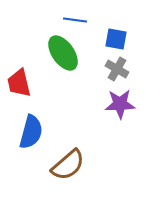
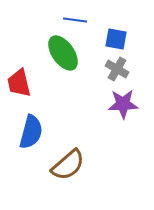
purple star: moved 3 px right
